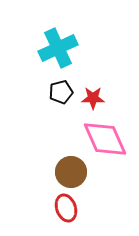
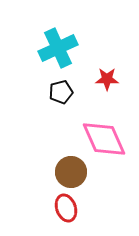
red star: moved 14 px right, 19 px up
pink diamond: moved 1 px left
